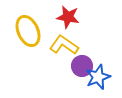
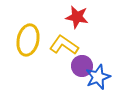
red star: moved 9 px right
yellow ellipse: moved 9 px down; rotated 36 degrees clockwise
